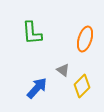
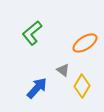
green L-shape: rotated 55 degrees clockwise
orange ellipse: moved 4 px down; rotated 40 degrees clockwise
yellow diamond: rotated 15 degrees counterclockwise
